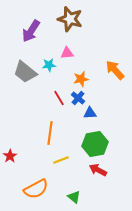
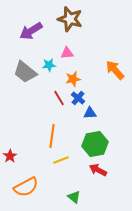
purple arrow: rotated 25 degrees clockwise
orange star: moved 8 px left
orange line: moved 2 px right, 3 px down
orange semicircle: moved 10 px left, 2 px up
